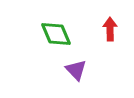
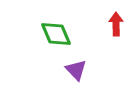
red arrow: moved 6 px right, 5 px up
